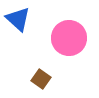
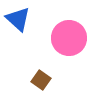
brown square: moved 1 px down
